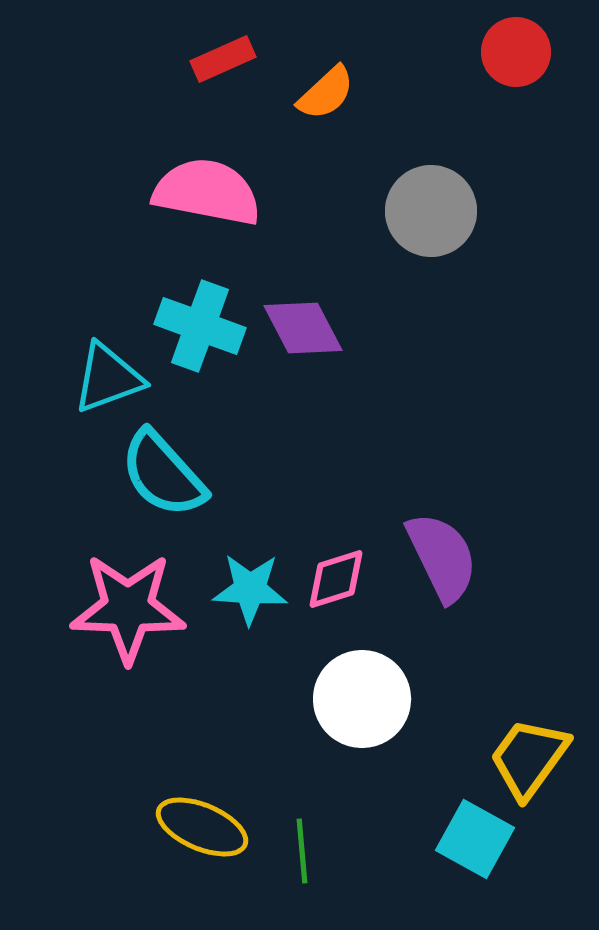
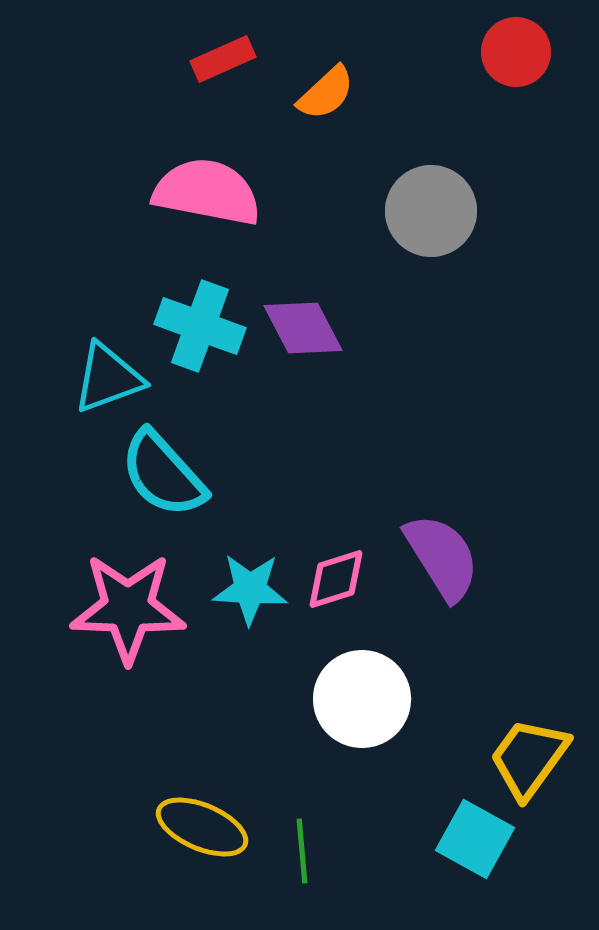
purple semicircle: rotated 6 degrees counterclockwise
